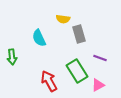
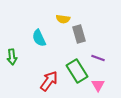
purple line: moved 2 px left
red arrow: rotated 65 degrees clockwise
pink triangle: rotated 32 degrees counterclockwise
